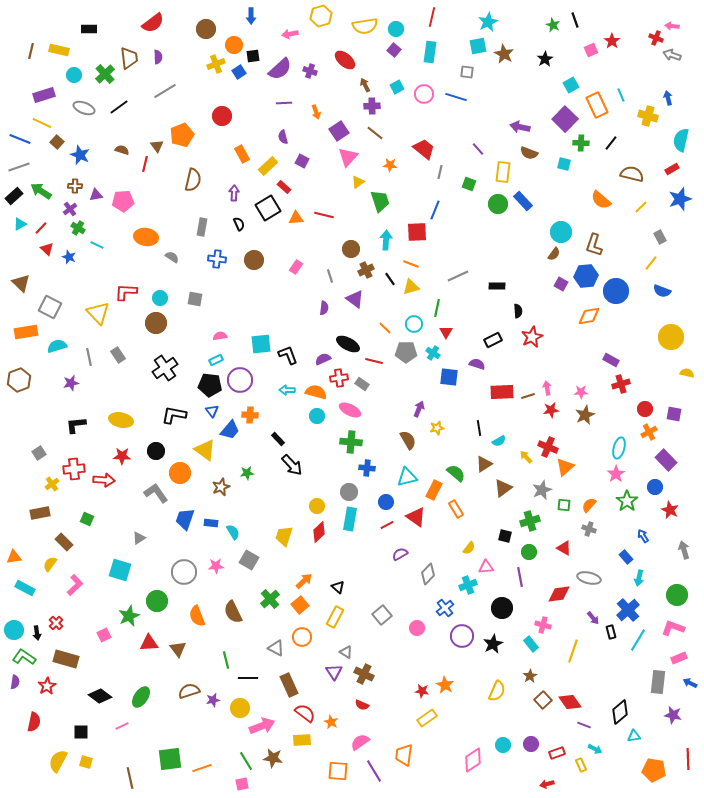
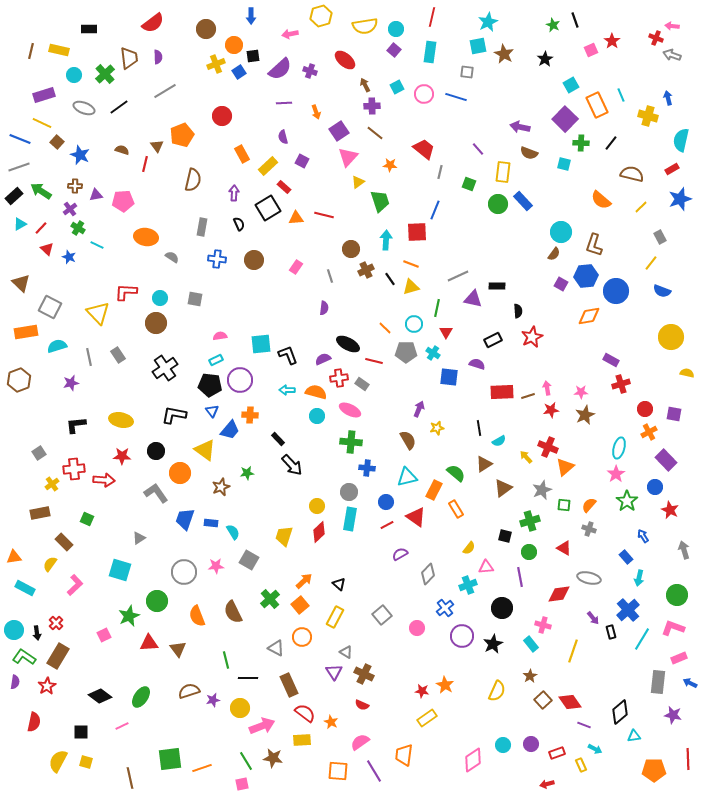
purple triangle at (355, 299): moved 118 px right; rotated 24 degrees counterclockwise
black triangle at (338, 587): moved 1 px right, 3 px up
cyan line at (638, 640): moved 4 px right, 1 px up
brown rectangle at (66, 659): moved 8 px left, 3 px up; rotated 75 degrees counterclockwise
orange pentagon at (654, 770): rotated 10 degrees counterclockwise
